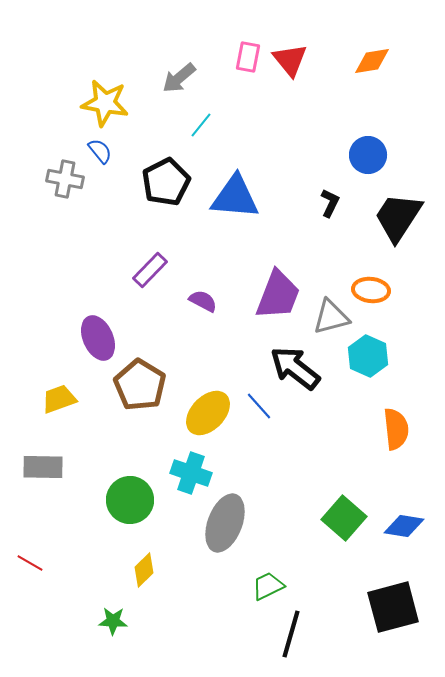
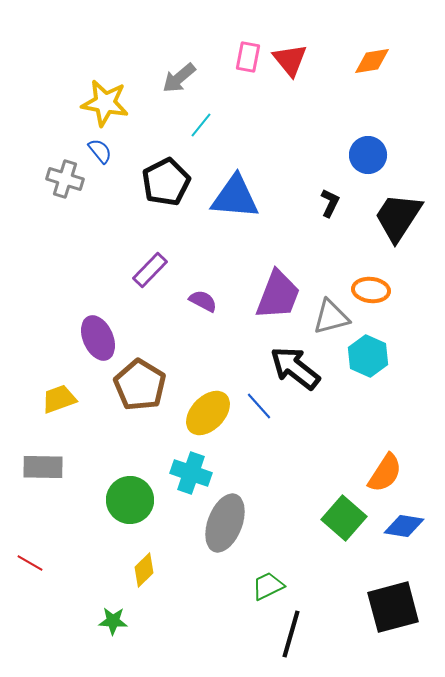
gray cross: rotated 6 degrees clockwise
orange semicircle: moved 11 px left, 44 px down; rotated 39 degrees clockwise
